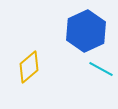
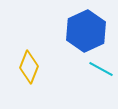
yellow diamond: rotated 28 degrees counterclockwise
